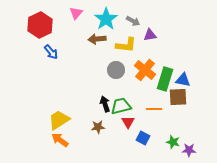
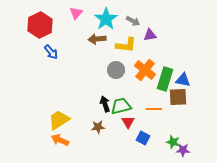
orange arrow: rotated 12 degrees counterclockwise
purple star: moved 6 px left
